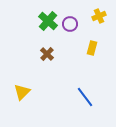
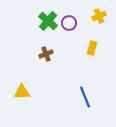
purple circle: moved 1 px left, 1 px up
brown cross: moved 1 px left; rotated 24 degrees clockwise
yellow triangle: rotated 42 degrees clockwise
blue line: rotated 15 degrees clockwise
